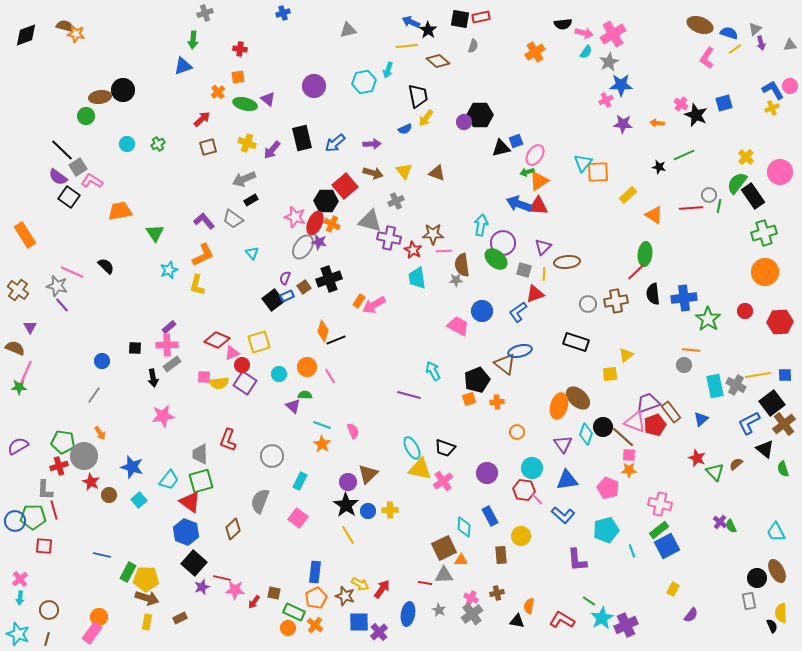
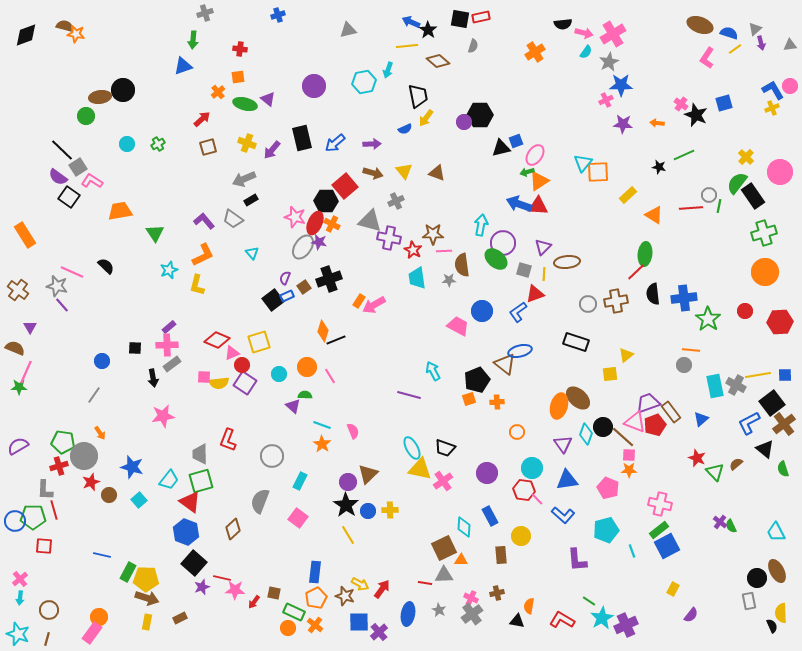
blue cross at (283, 13): moved 5 px left, 2 px down
gray star at (456, 280): moved 7 px left
red star at (91, 482): rotated 24 degrees clockwise
